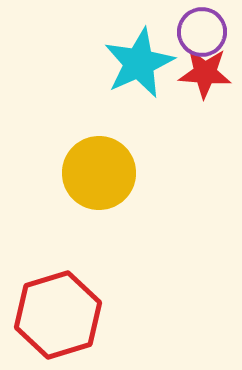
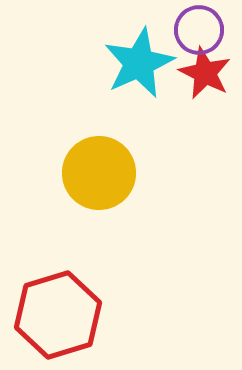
purple circle: moved 3 px left, 2 px up
red star: rotated 22 degrees clockwise
